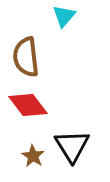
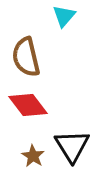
brown semicircle: rotated 6 degrees counterclockwise
